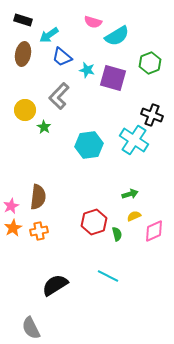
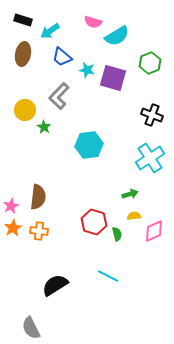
cyan arrow: moved 1 px right, 4 px up
cyan cross: moved 16 px right, 18 px down; rotated 24 degrees clockwise
yellow semicircle: rotated 16 degrees clockwise
red hexagon: rotated 25 degrees counterclockwise
orange cross: rotated 18 degrees clockwise
